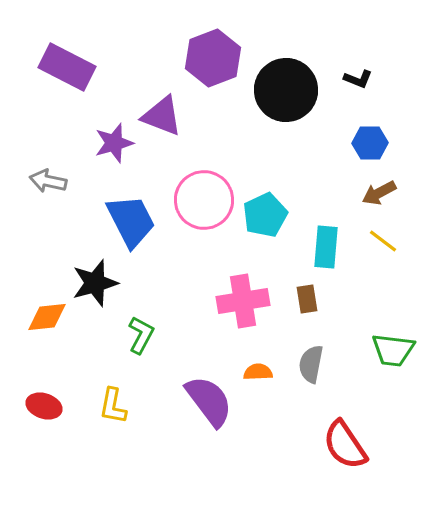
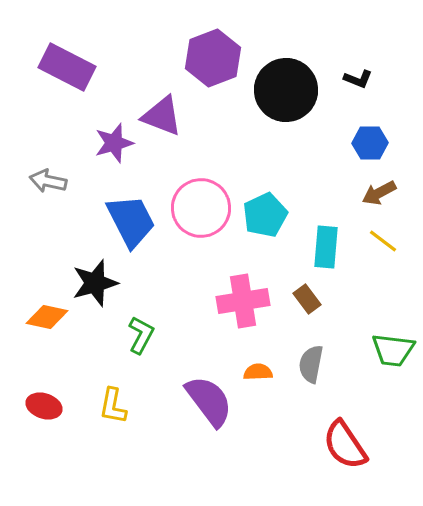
pink circle: moved 3 px left, 8 px down
brown rectangle: rotated 28 degrees counterclockwise
orange diamond: rotated 18 degrees clockwise
